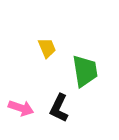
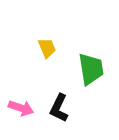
green trapezoid: moved 6 px right, 2 px up
